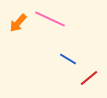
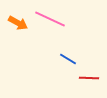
orange arrow: rotated 102 degrees counterclockwise
red line: rotated 42 degrees clockwise
